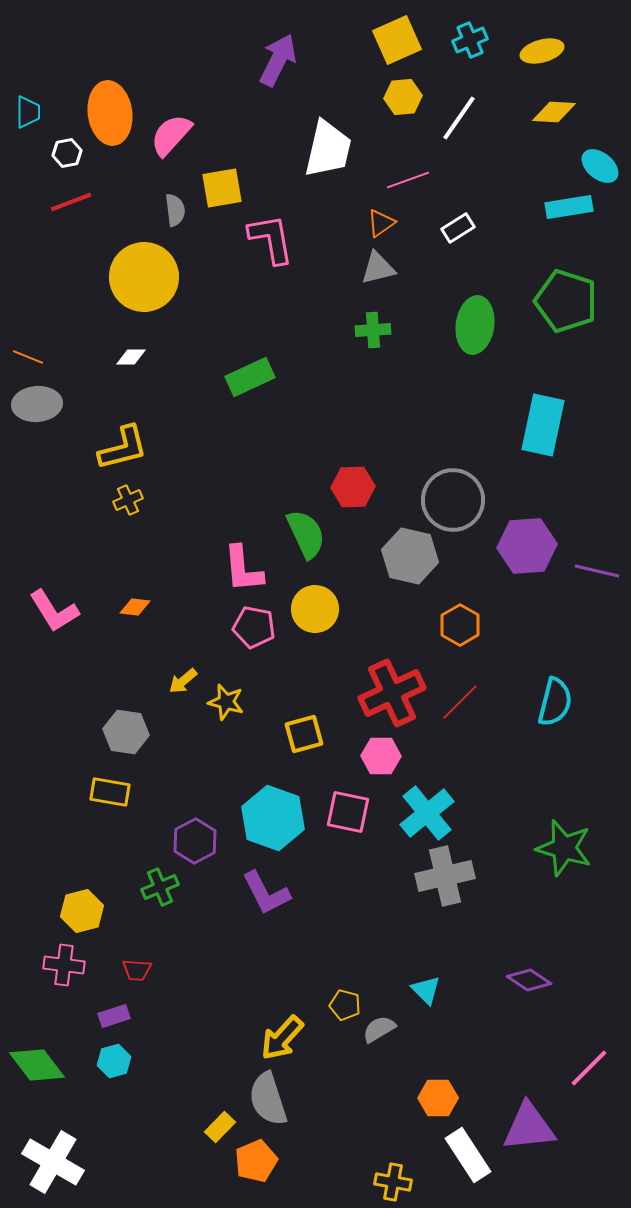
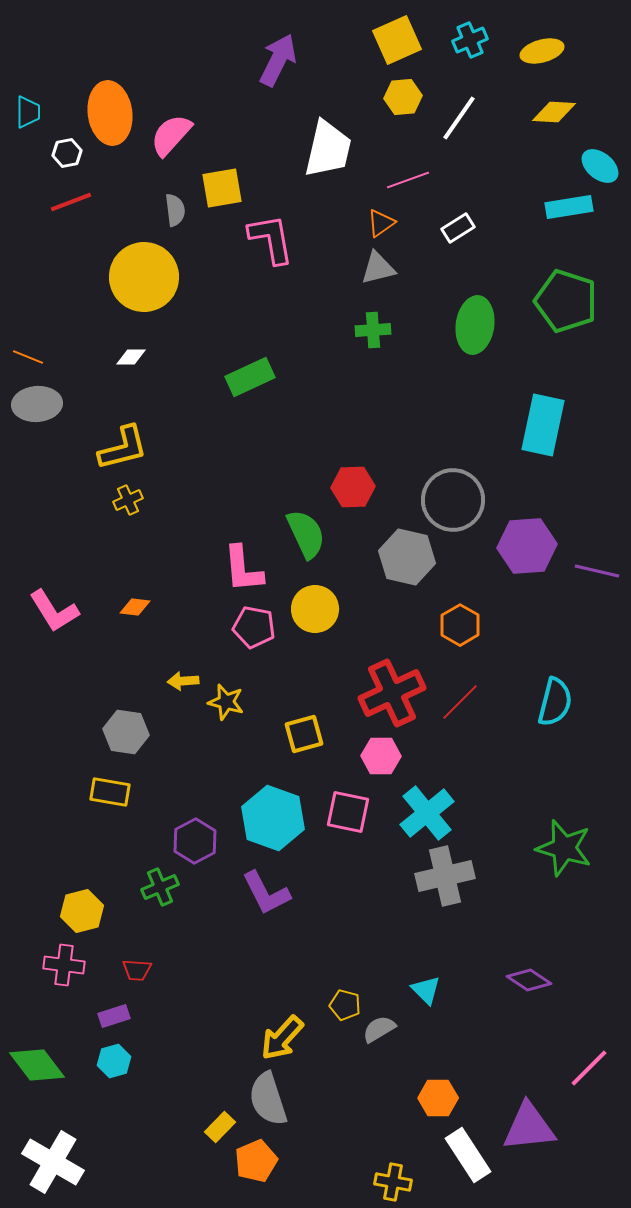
gray hexagon at (410, 556): moved 3 px left, 1 px down
yellow arrow at (183, 681): rotated 36 degrees clockwise
